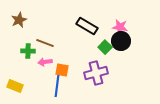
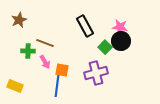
black rectangle: moved 2 px left; rotated 30 degrees clockwise
pink arrow: rotated 112 degrees counterclockwise
